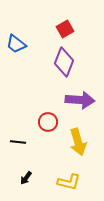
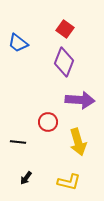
red square: rotated 24 degrees counterclockwise
blue trapezoid: moved 2 px right, 1 px up
